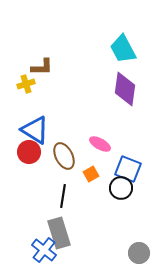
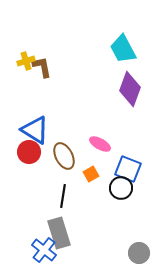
brown L-shape: rotated 100 degrees counterclockwise
yellow cross: moved 23 px up
purple diamond: moved 5 px right; rotated 12 degrees clockwise
